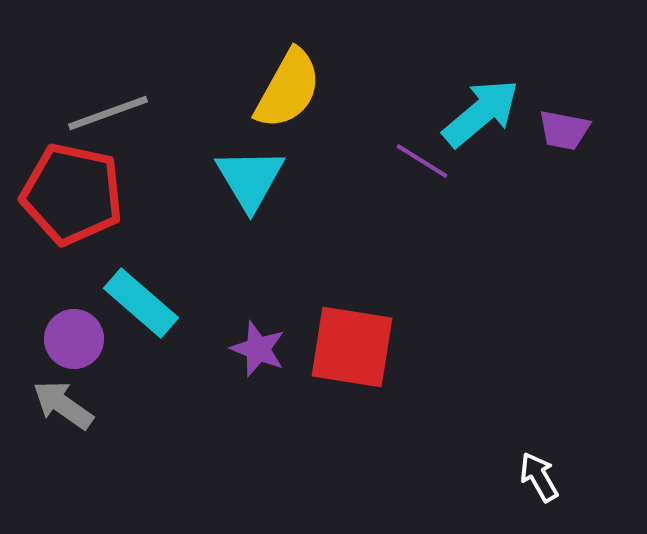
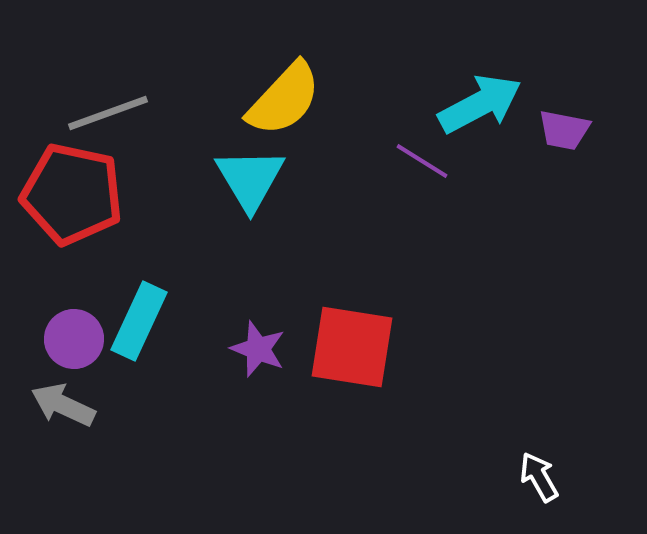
yellow semicircle: moved 4 px left, 10 px down; rotated 14 degrees clockwise
cyan arrow: moved 1 px left, 9 px up; rotated 12 degrees clockwise
cyan rectangle: moved 2 px left, 18 px down; rotated 74 degrees clockwise
gray arrow: rotated 10 degrees counterclockwise
